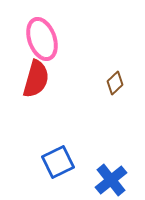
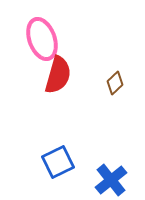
red semicircle: moved 22 px right, 4 px up
